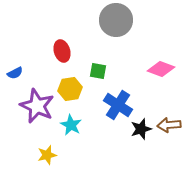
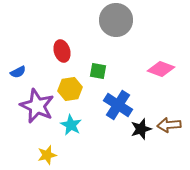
blue semicircle: moved 3 px right, 1 px up
